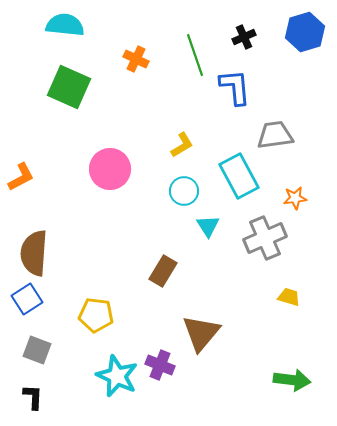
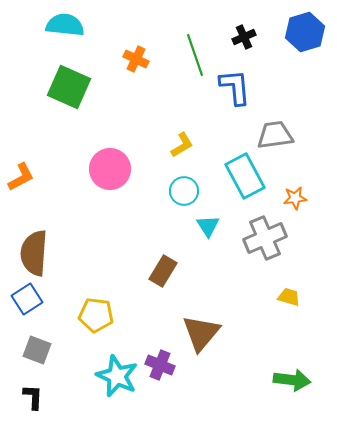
cyan rectangle: moved 6 px right
